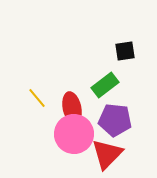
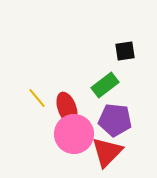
red ellipse: moved 5 px left; rotated 8 degrees counterclockwise
red triangle: moved 2 px up
